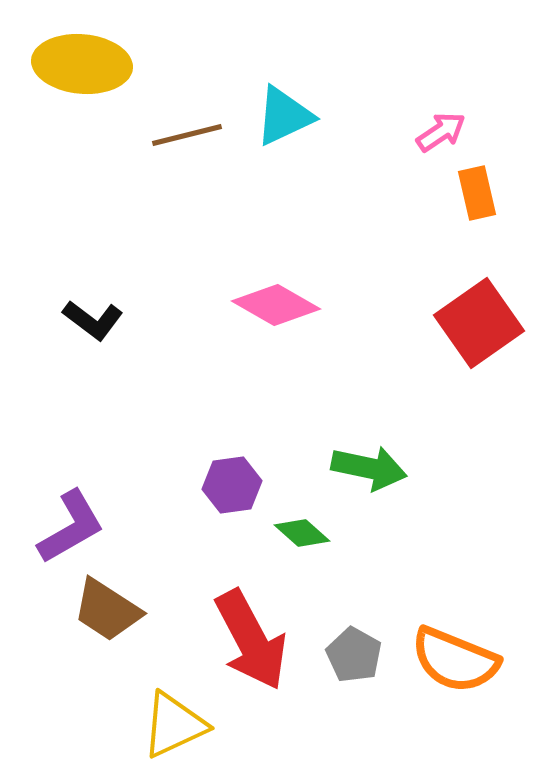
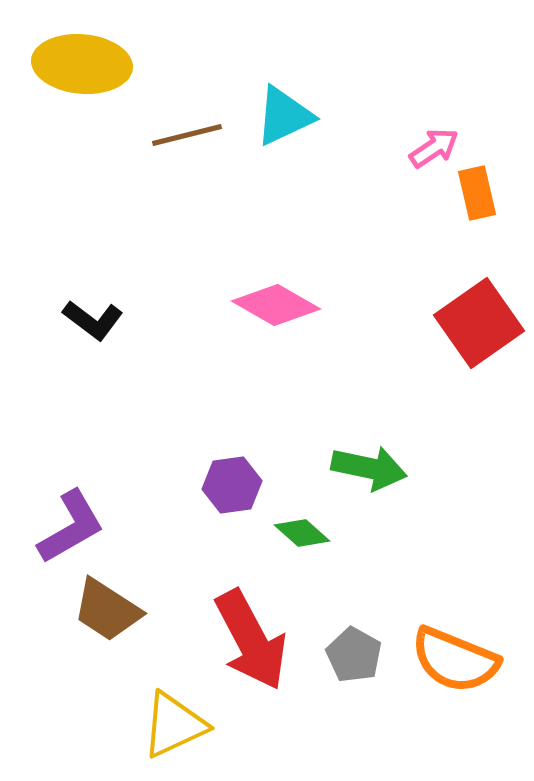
pink arrow: moved 7 px left, 16 px down
